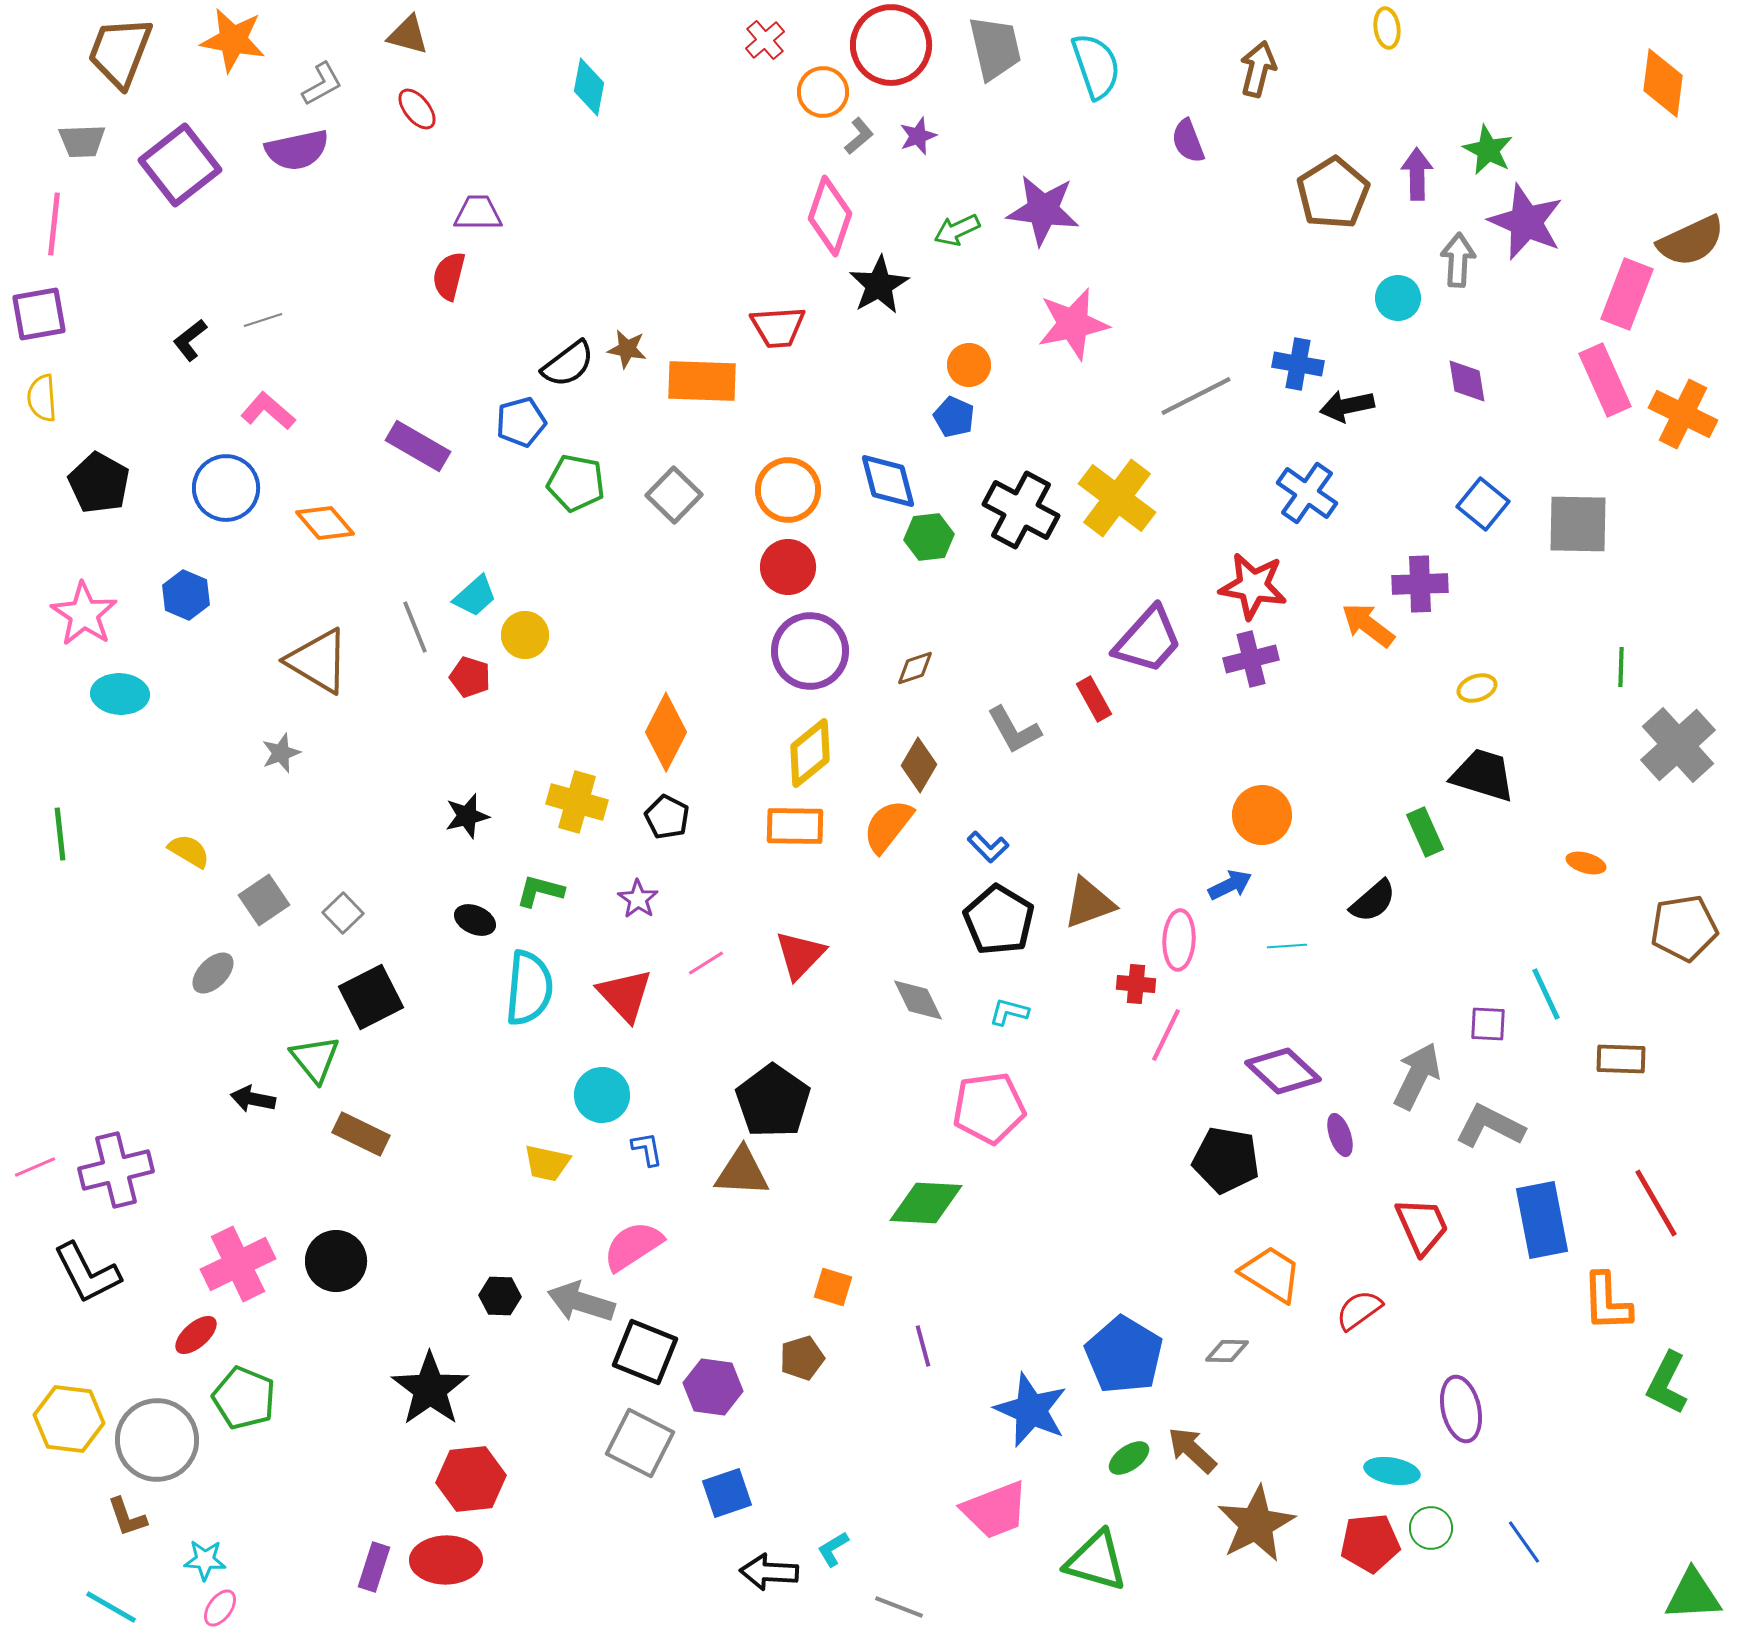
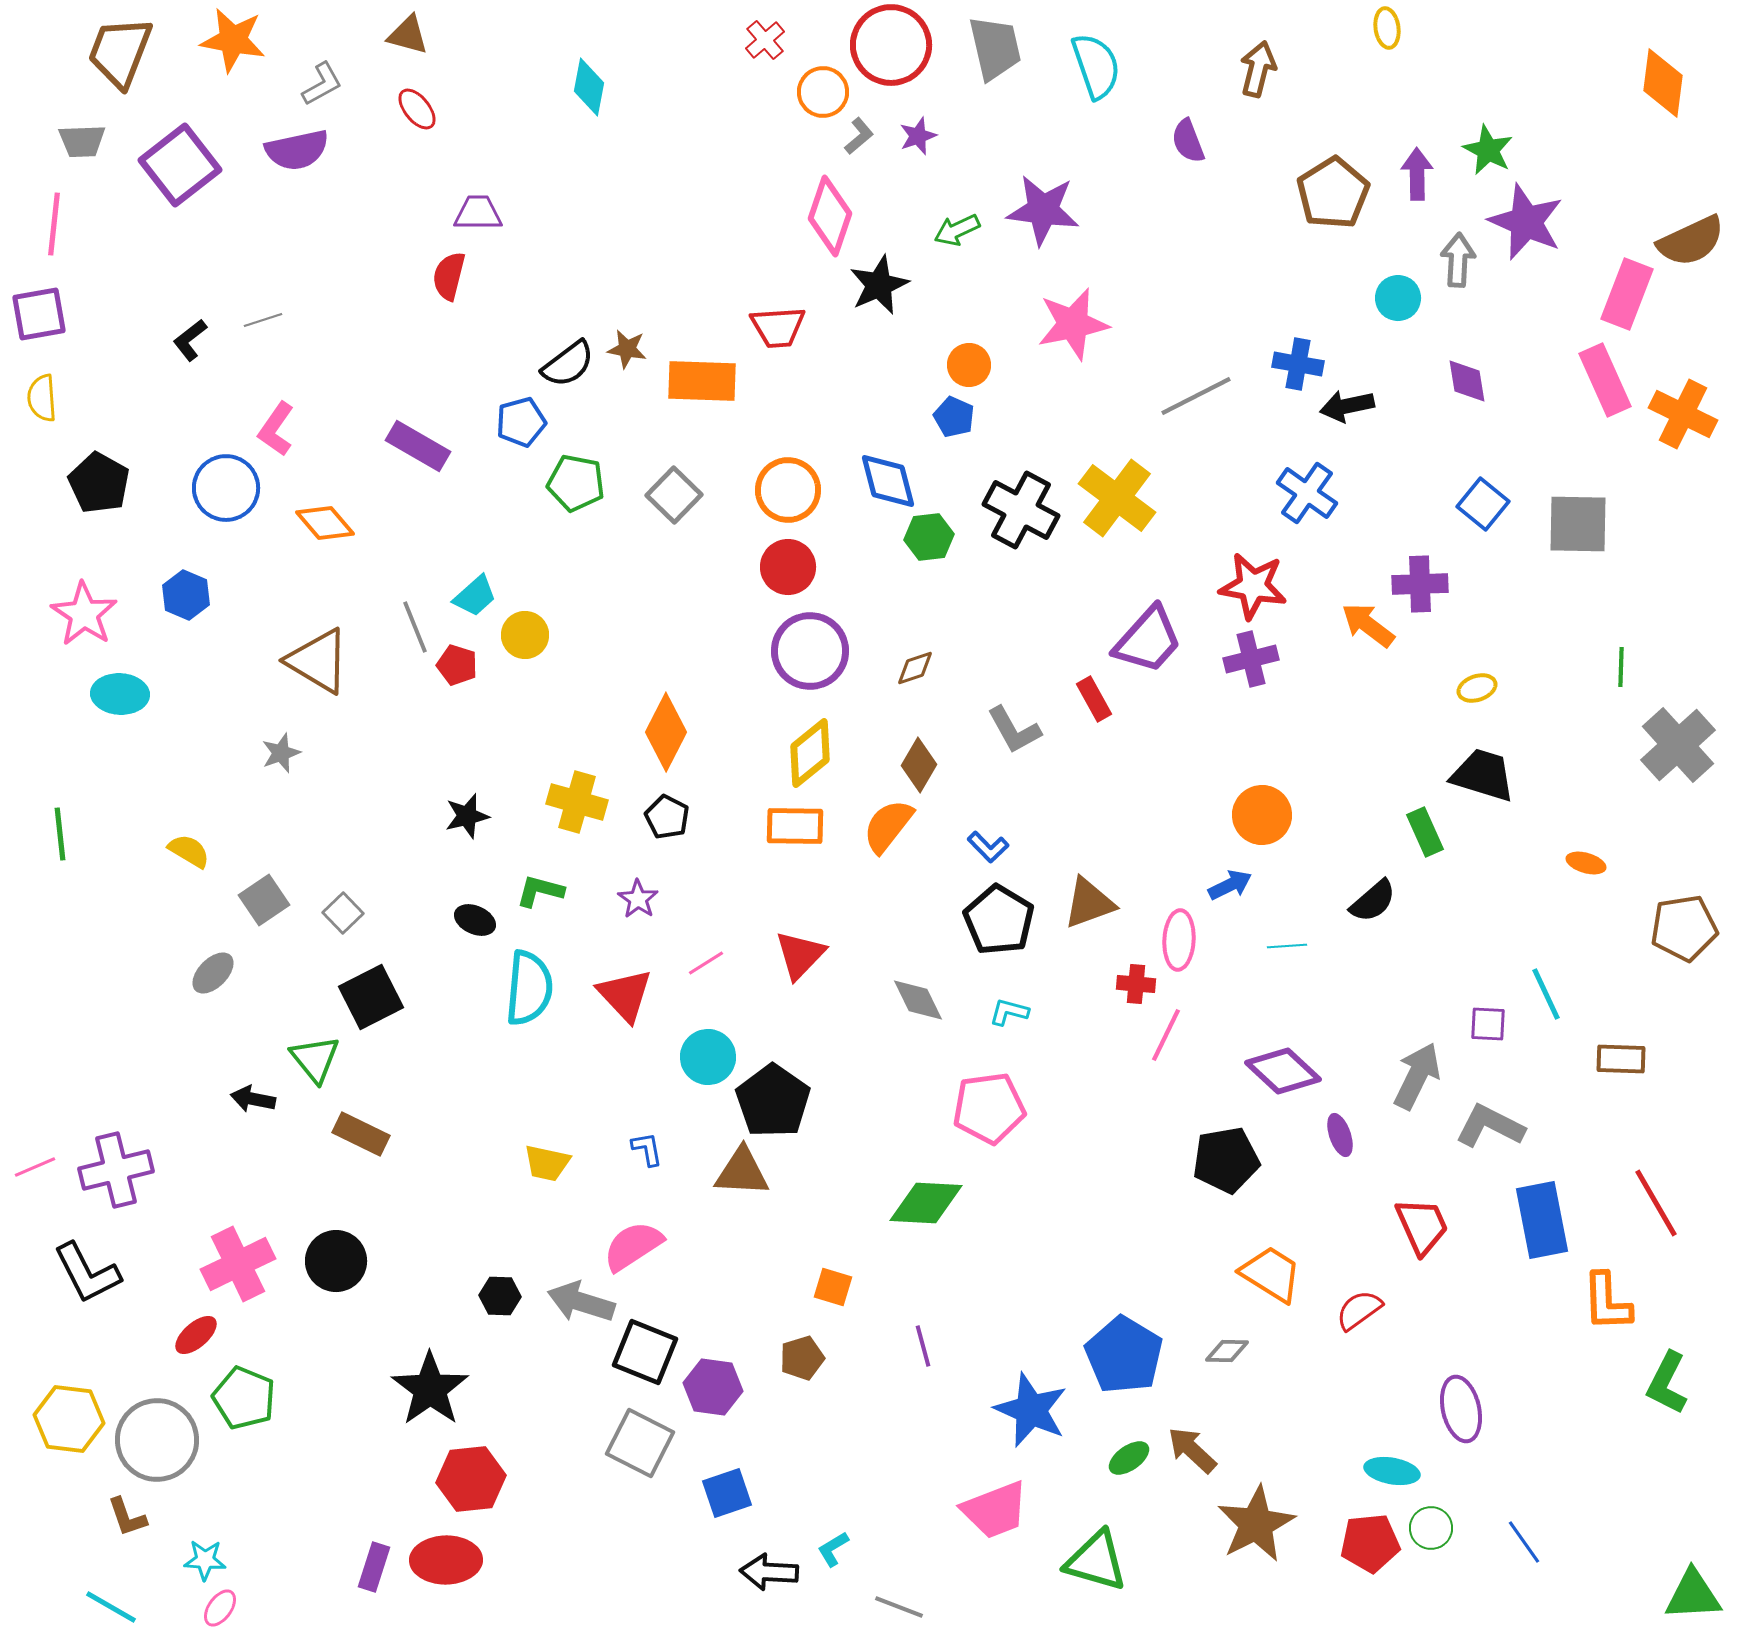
black star at (879, 285): rotated 6 degrees clockwise
pink L-shape at (268, 411): moved 8 px right, 18 px down; rotated 96 degrees counterclockwise
red pentagon at (470, 677): moved 13 px left, 12 px up
cyan circle at (602, 1095): moved 106 px right, 38 px up
black pentagon at (1226, 1160): rotated 20 degrees counterclockwise
